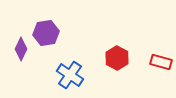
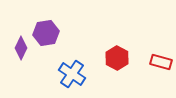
purple diamond: moved 1 px up
blue cross: moved 2 px right, 1 px up
